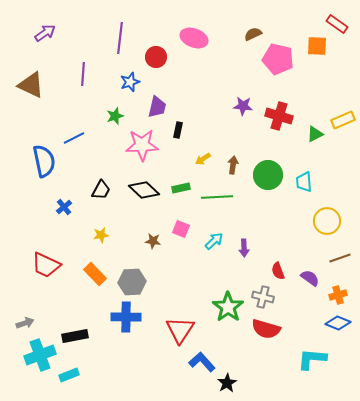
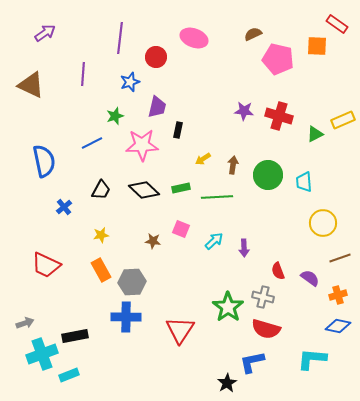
purple star at (243, 106): moved 1 px right, 5 px down
blue line at (74, 138): moved 18 px right, 5 px down
yellow circle at (327, 221): moved 4 px left, 2 px down
orange rectangle at (95, 274): moved 6 px right, 4 px up; rotated 15 degrees clockwise
blue diamond at (338, 323): moved 3 px down; rotated 10 degrees counterclockwise
cyan cross at (40, 355): moved 2 px right, 1 px up
blue L-shape at (202, 362): moved 50 px right; rotated 60 degrees counterclockwise
